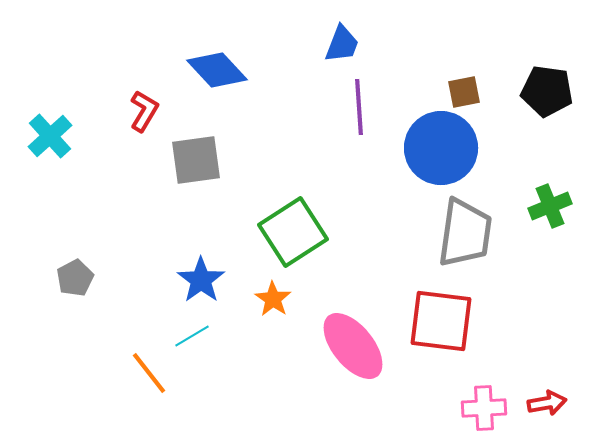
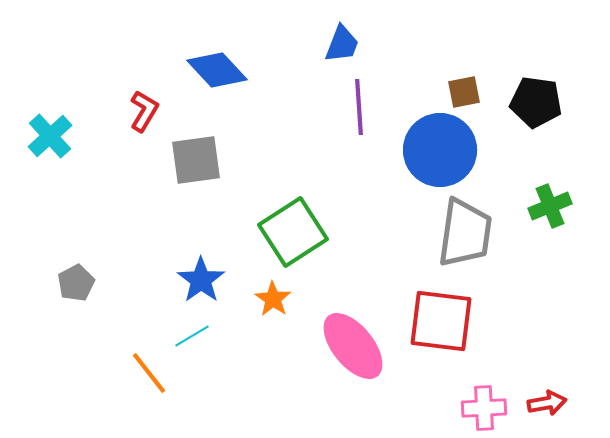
black pentagon: moved 11 px left, 11 px down
blue circle: moved 1 px left, 2 px down
gray pentagon: moved 1 px right, 5 px down
